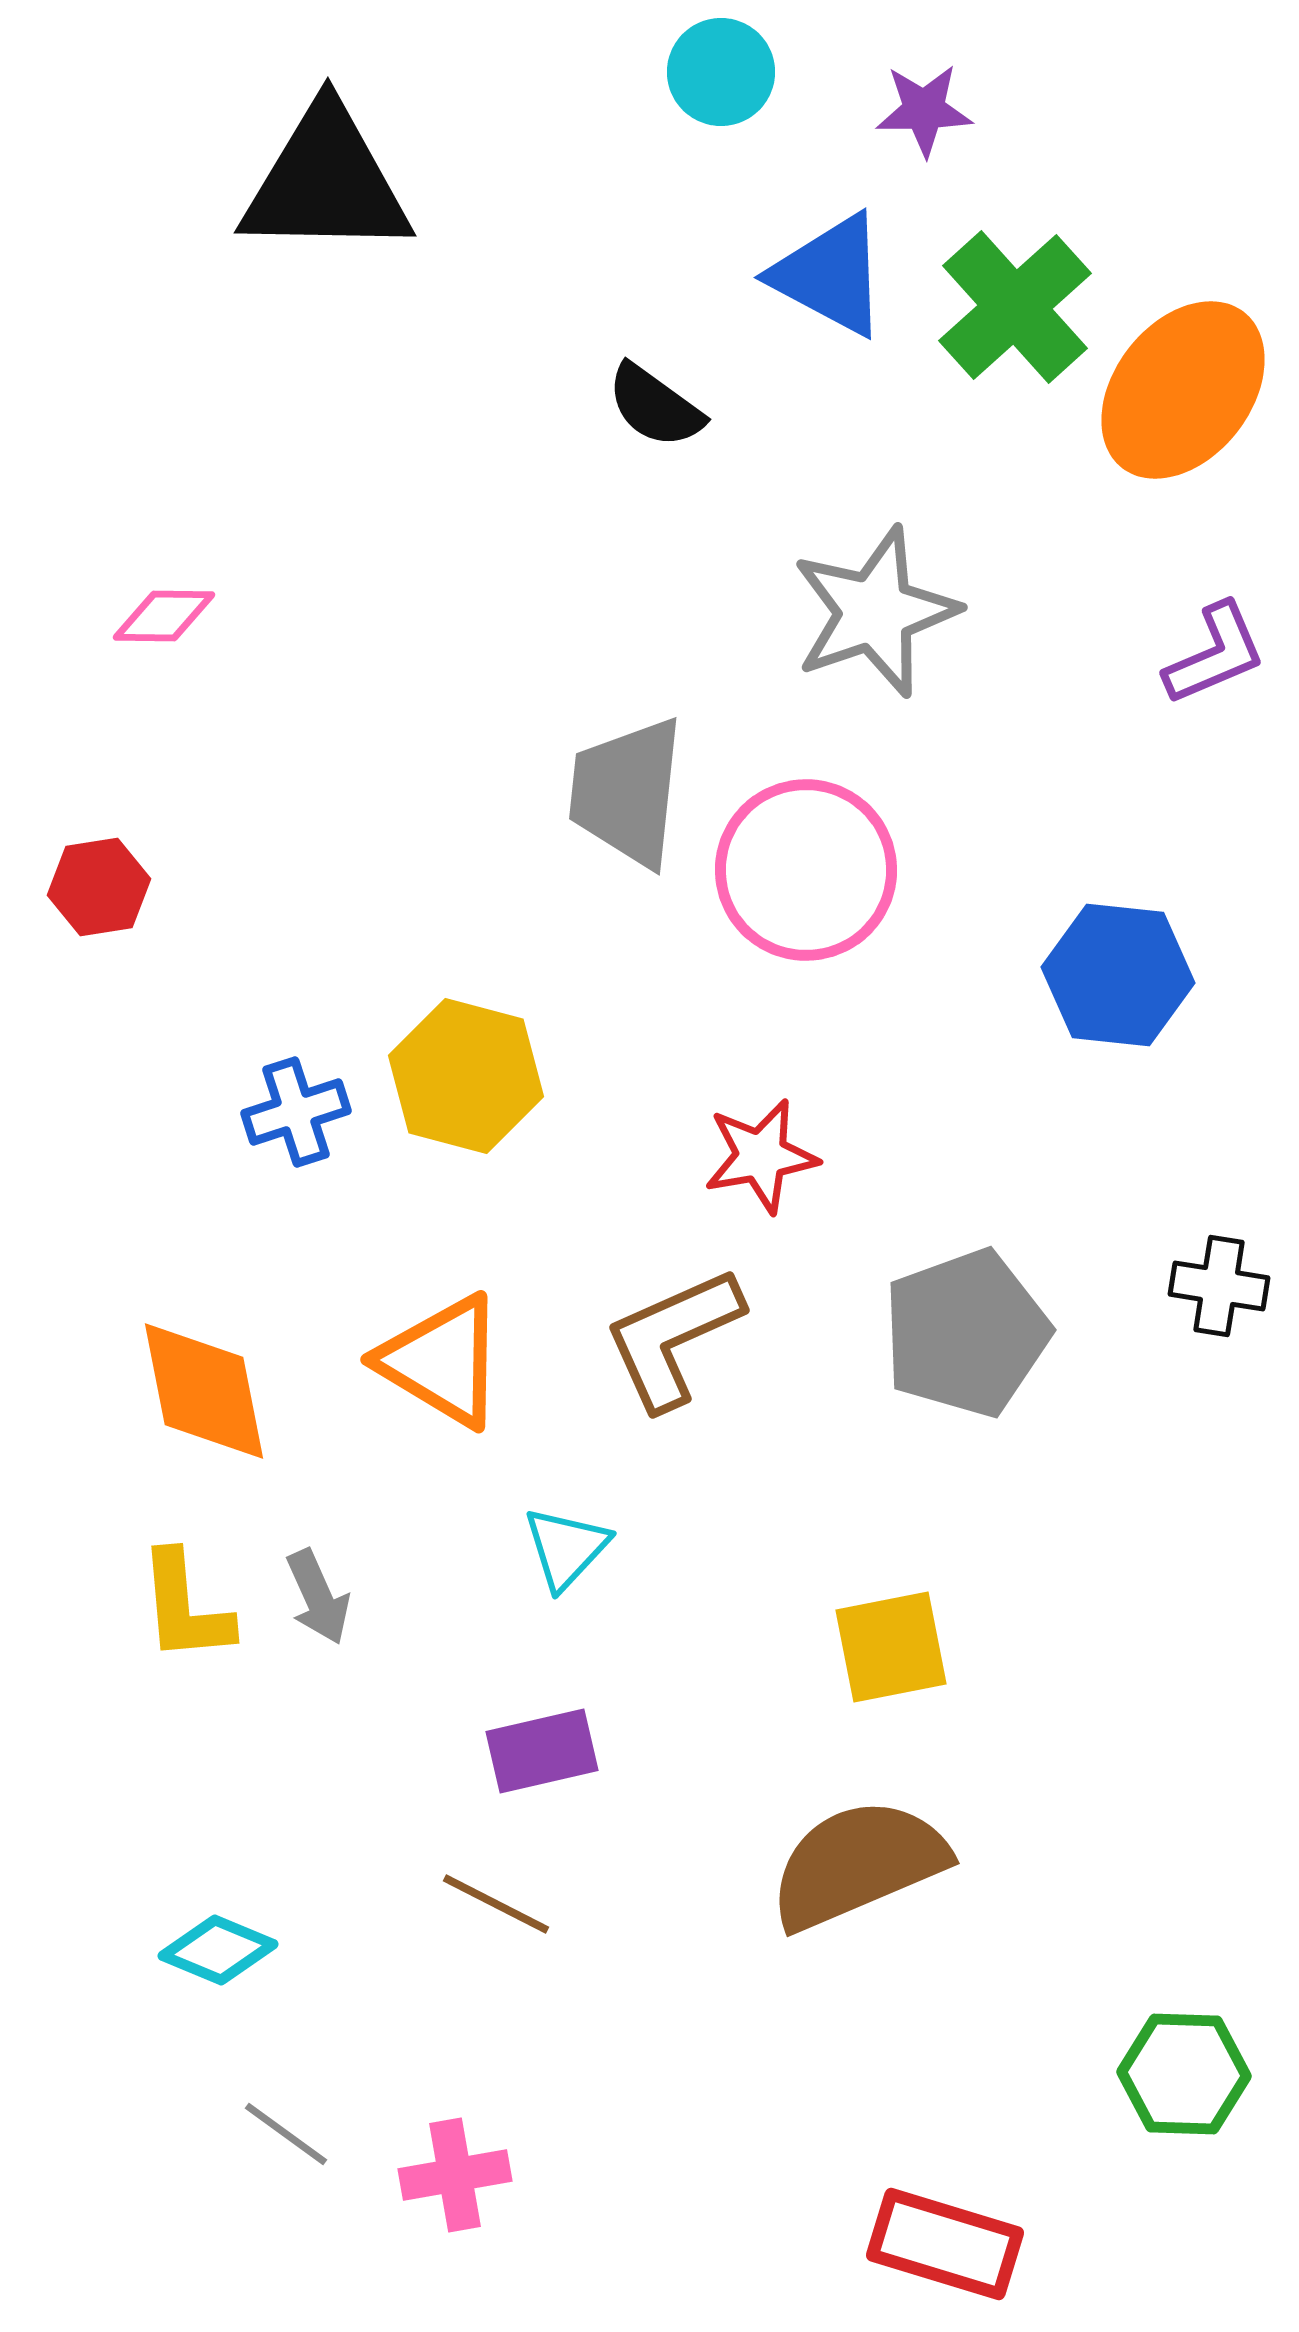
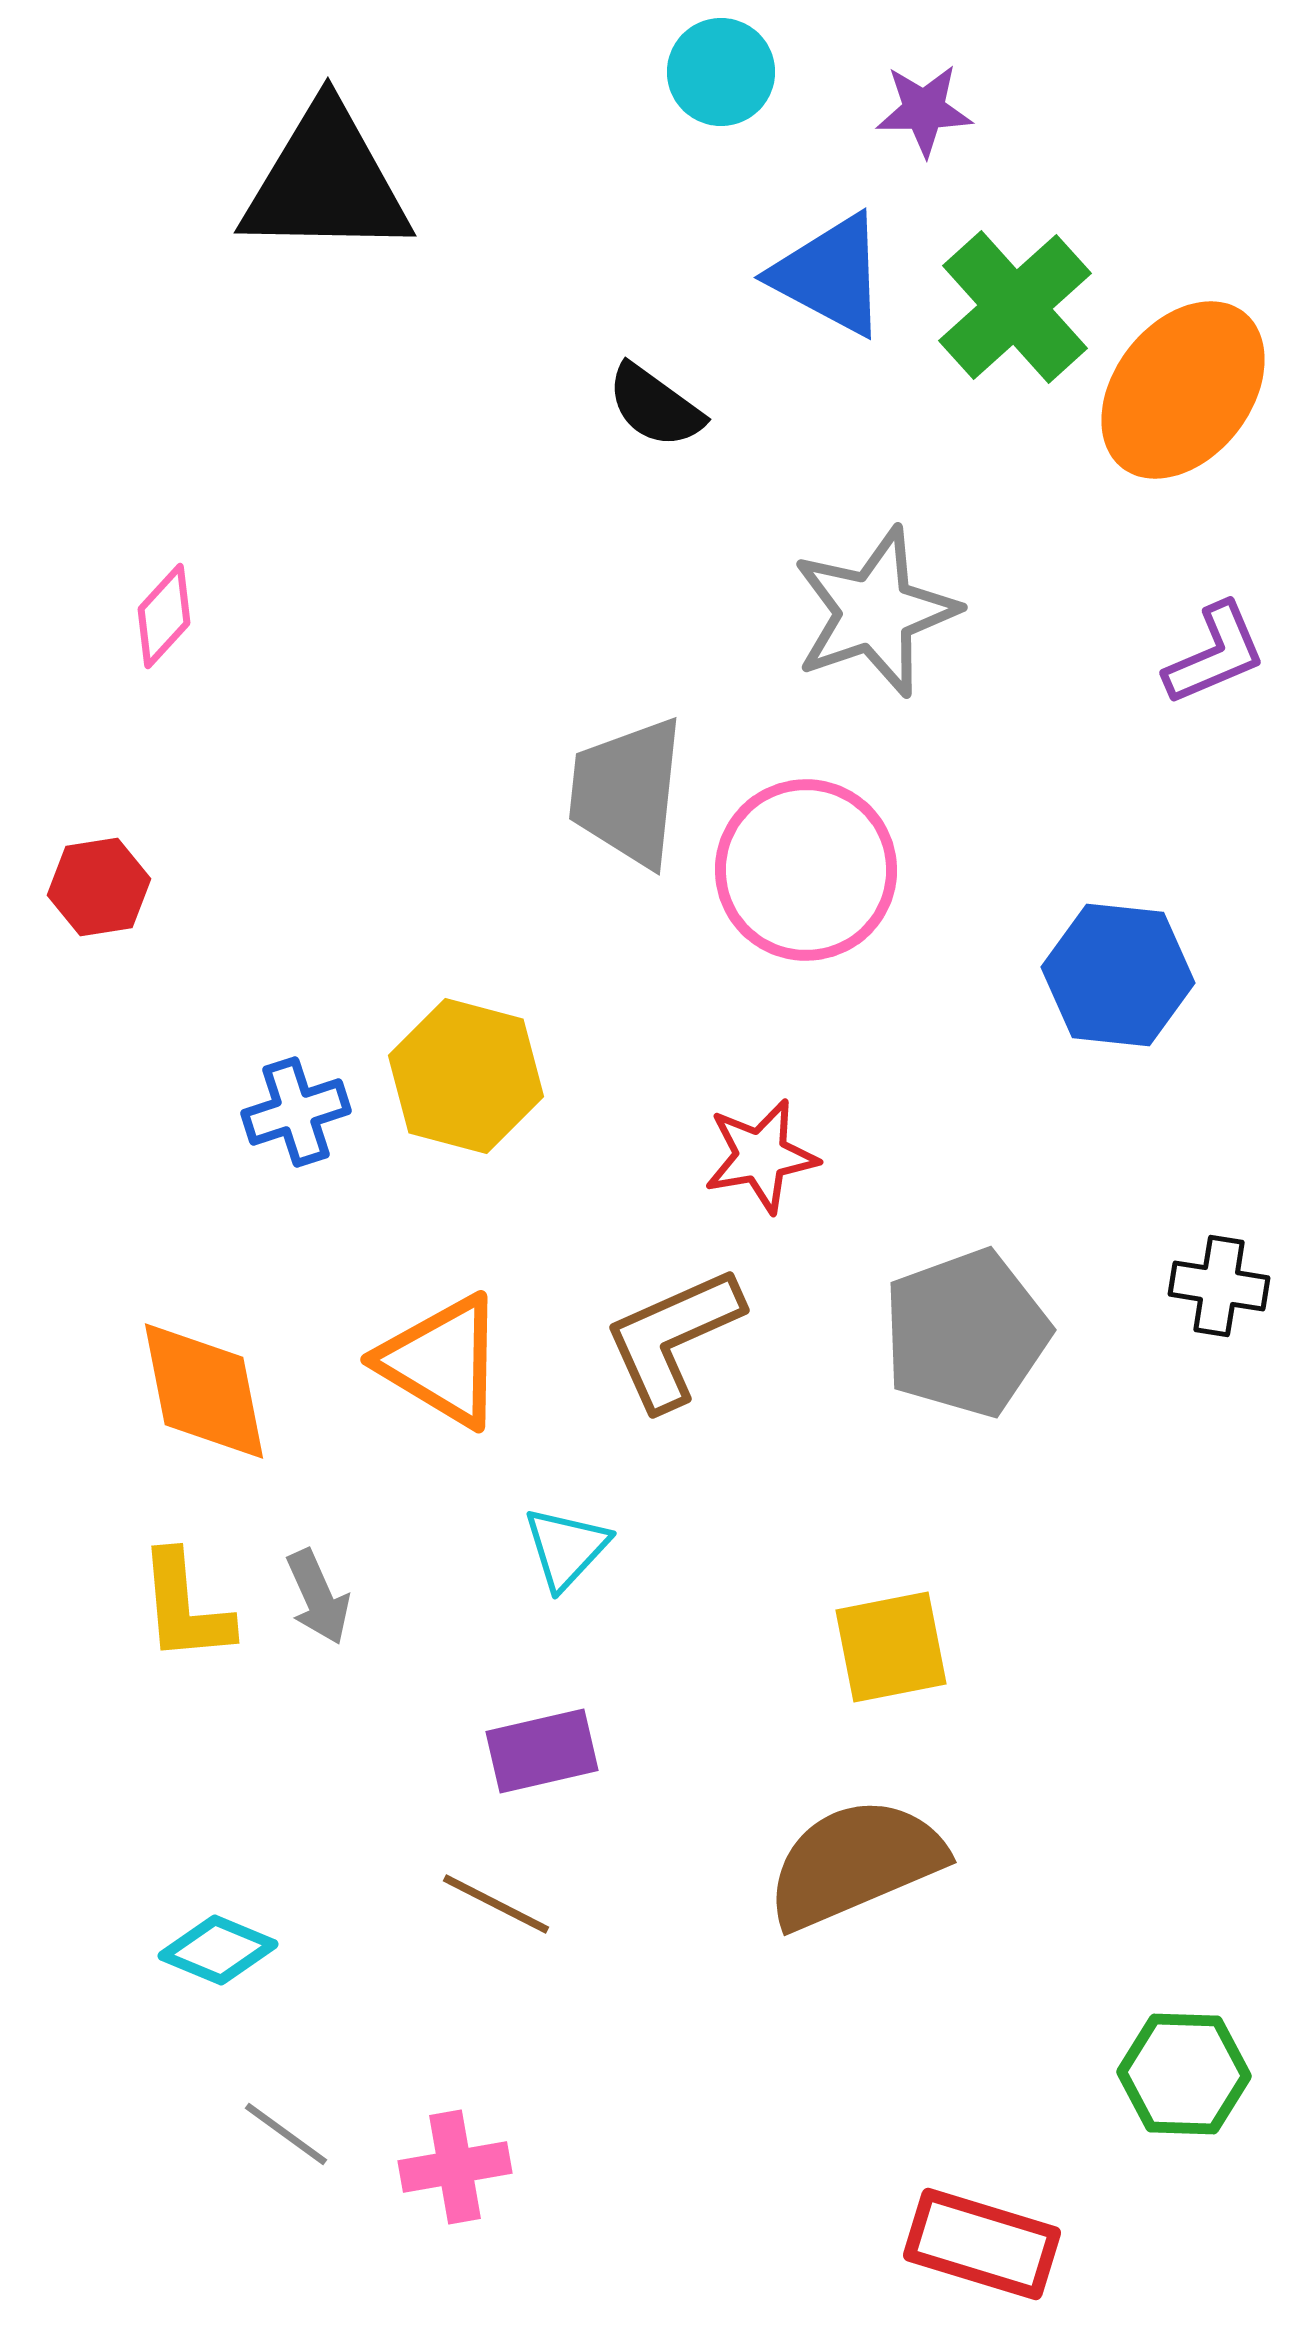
pink diamond: rotated 48 degrees counterclockwise
brown semicircle: moved 3 px left, 1 px up
pink cross: moved 8 px up
red rectangle: moved 37 px right
